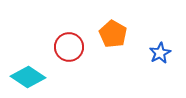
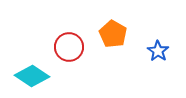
blue star: moved 2 px left, 2 px up; rotated 10 degrees counterclockwise
cyan diamond: moved 4 px right, 1 px up
